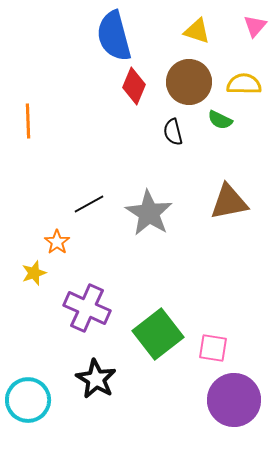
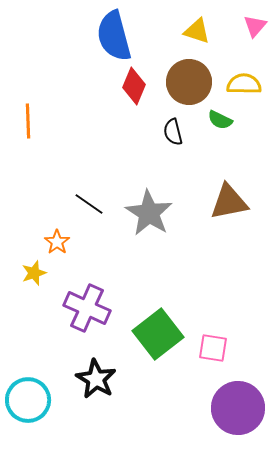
black line: rotated 64 degrees clockwise
purple circle: moved 4 px right, 8 px down
